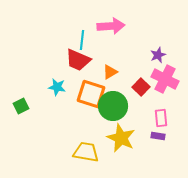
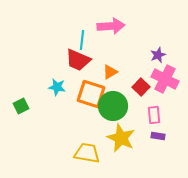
pink rectangle: moved 7 px left, 3 px up
yellow trapezoid: moved 1 px right, 1 px down
